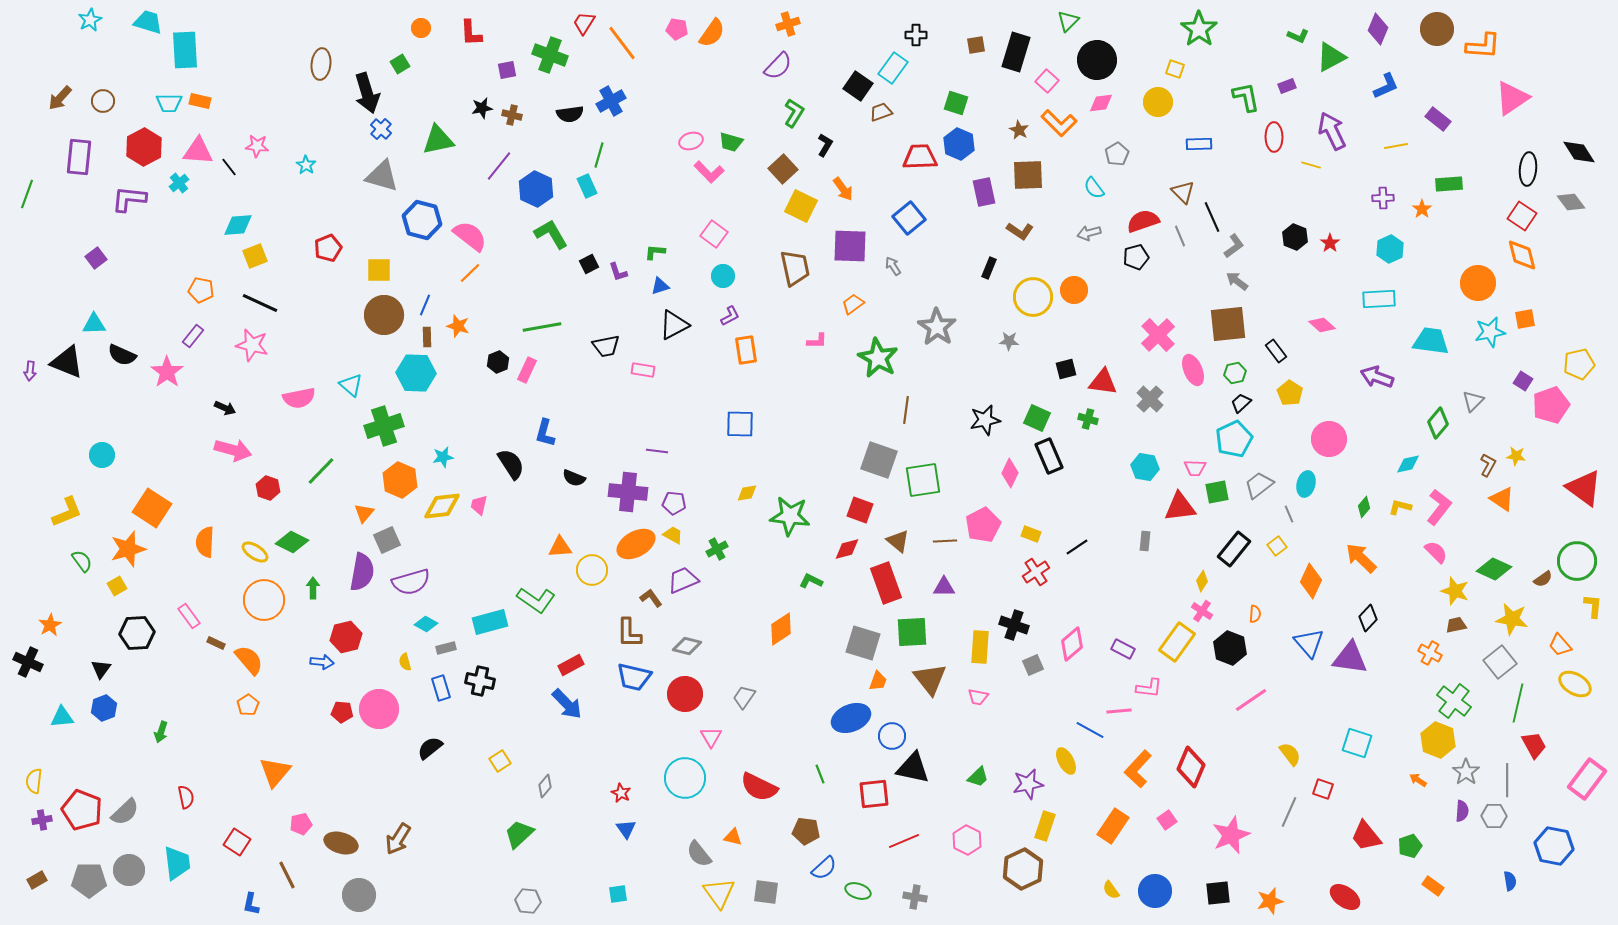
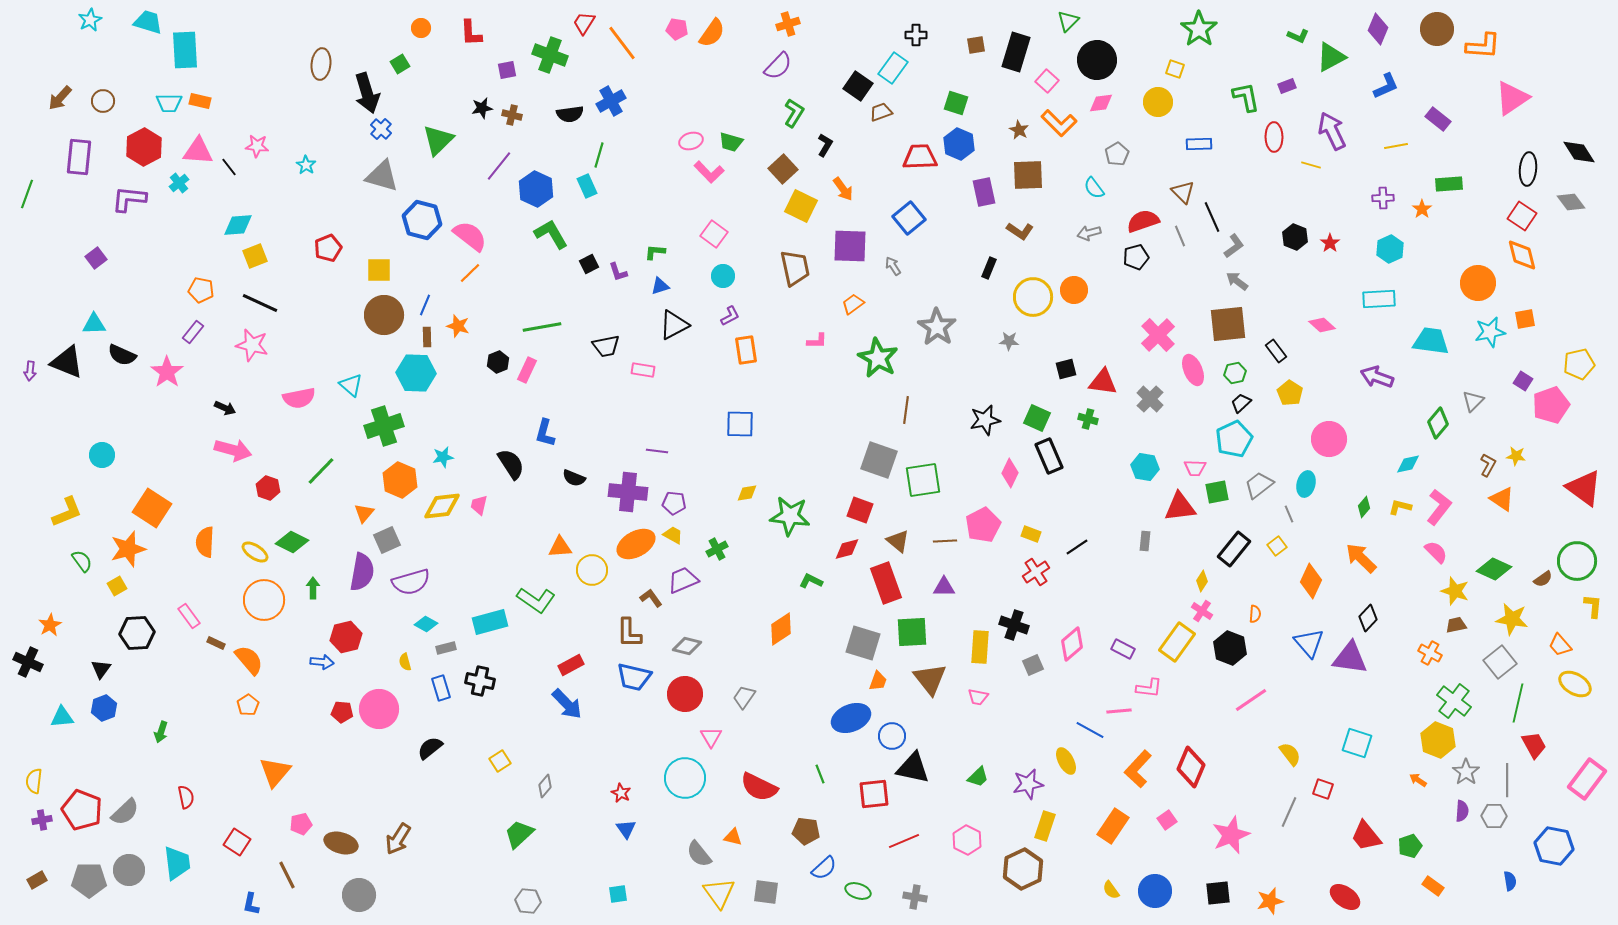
green triangle at (438, 140): rotated 32 degrees counterclockwise
purple rectangle at (193, 336): moved 4 px up
